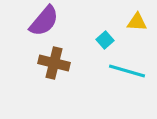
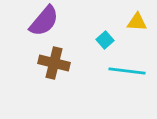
cyan line: rotated 9 degrees counterclockwise
